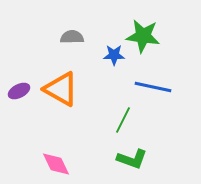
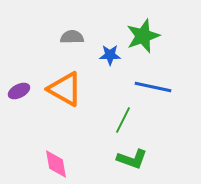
green star: rotated 28 degrees counterclockwise
blue star: moved 4 px left
orange triangle: moved 4 px right
pink diamond: rotated 16 degrees clockwise
